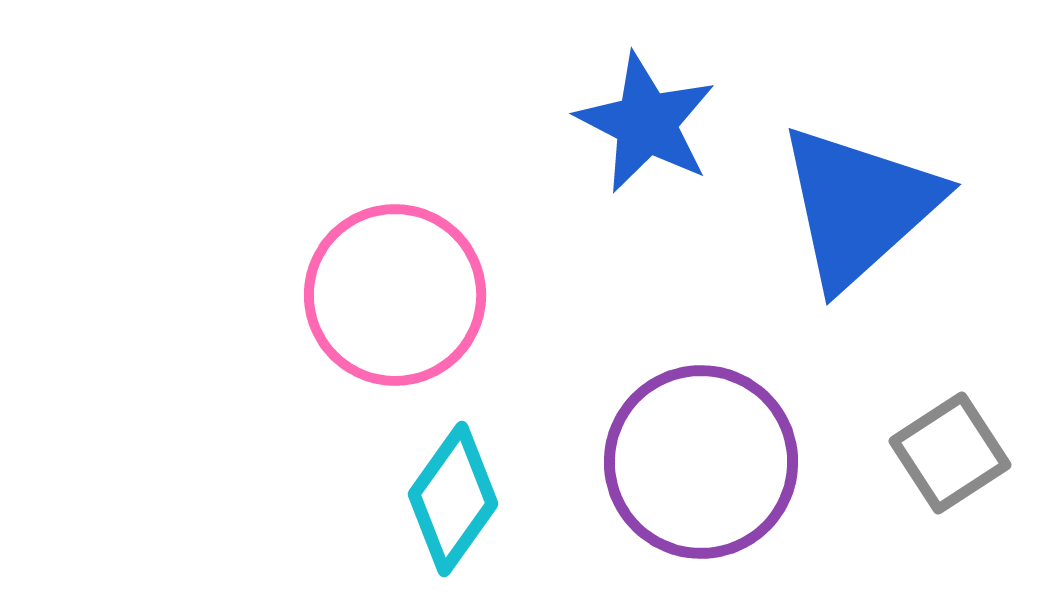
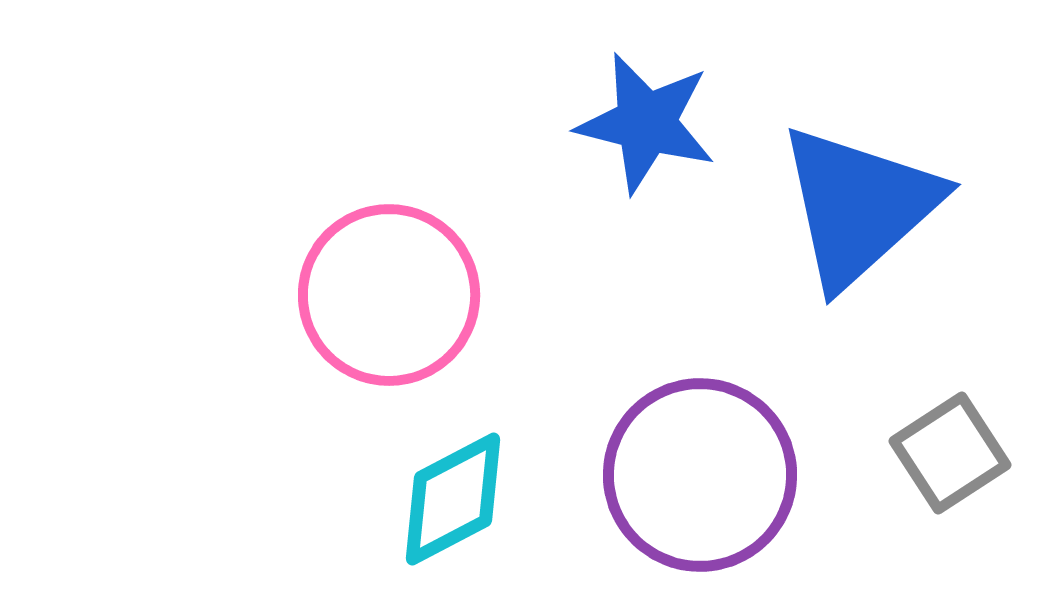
blue star: rotated 13 degrees counterclockwise
pink circle: moved 6 px left
purple circle: moved 1 px left, 13 px down
cyan diamond: rotated 27 degrees clockwise
